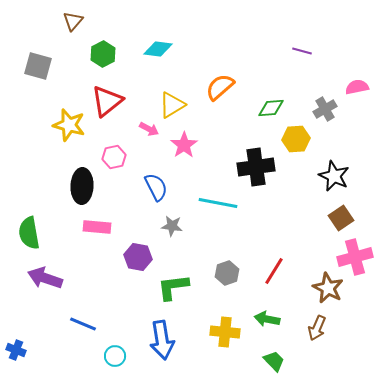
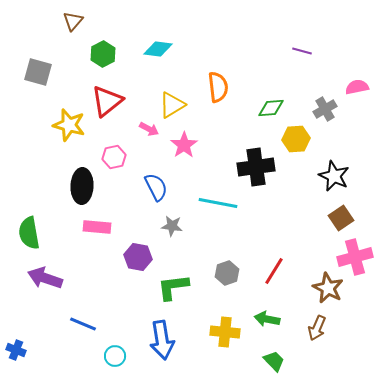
gray square: moved 6 px down
orange semicircle: moved 2 px left; rotated 124 degrees clockwise
